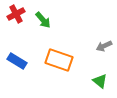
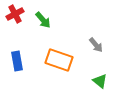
red cross: moved 1 px left
gray arrow: moved 8 px left, 1 px up; rotated 105 degrees counterclockwise
blue rectangle: rotated 48 degrees clockwise
